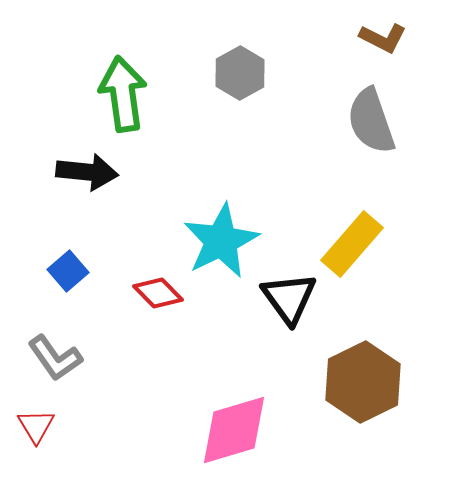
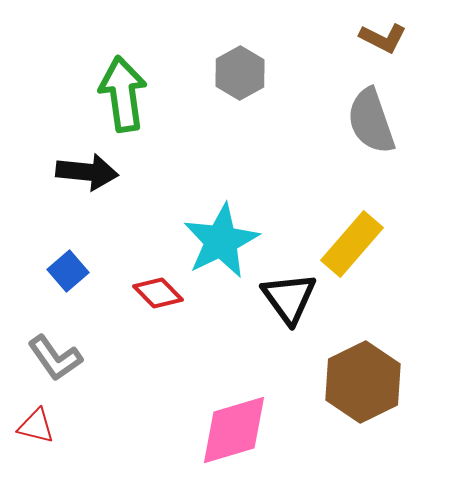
red triangle: rotated 45 degrees counterclockwise
